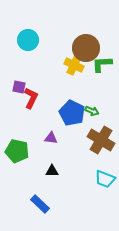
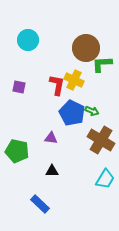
yellow cross: moved 15 px down
red L-shape: moved 26 px right, 13 px up; rotated 15 degrees counterclockwise
cyan trapezoid: rotated 80 degrees counterclockwise
